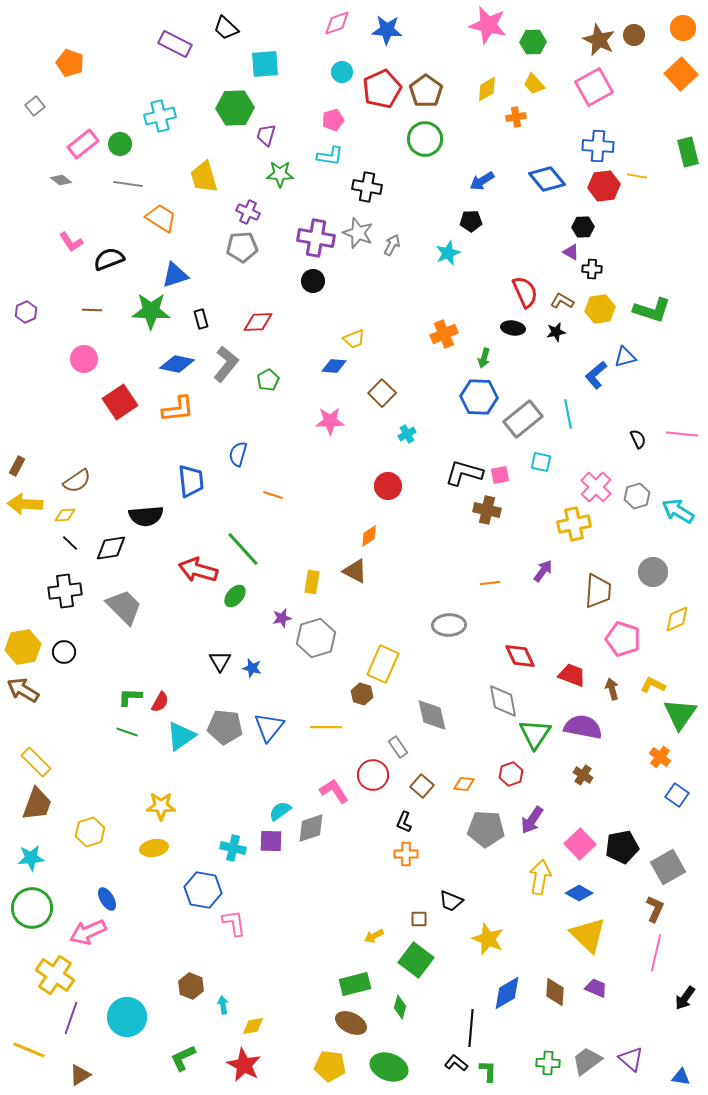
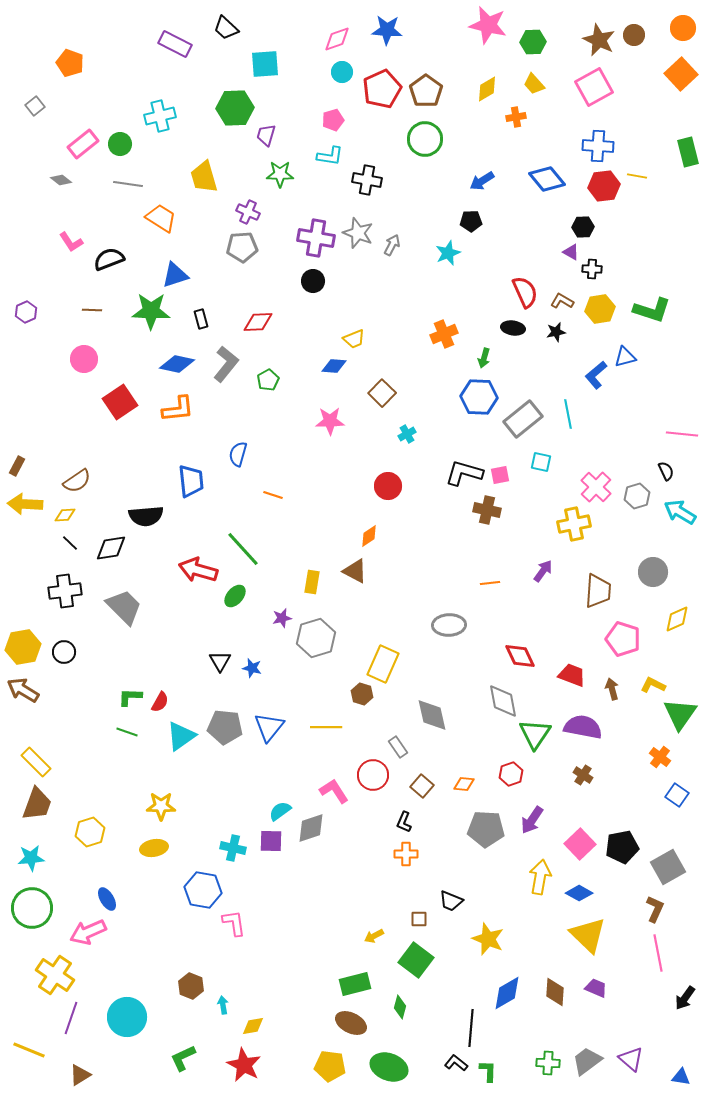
pink diamond at (337, 23): moved 16 px down
black cross at (367, 187): moved 7 px up
black semicircle at (638, 439): moved 28 px right, 32 px down
cyan arrow at (678, 511): moved 2 px right, 1 px down
pink line at (656, 953): moved 2 px right; rotated 24 degrees counterclockwise
